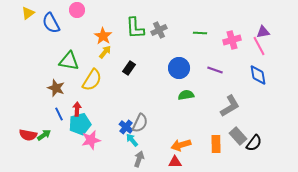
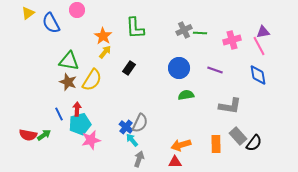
gray cross: moved 25 px right
brown star: moved 12 px right, 6 px up
gray L-shape: rotated 40 degrees clockwise
